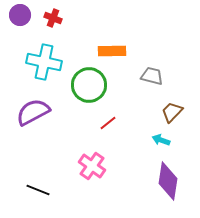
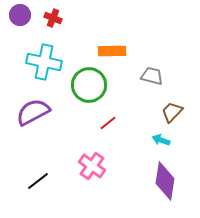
purple diamond: moved 3 px left
black line: moved 9 px up; rotated 60 degrees counterclockwise
